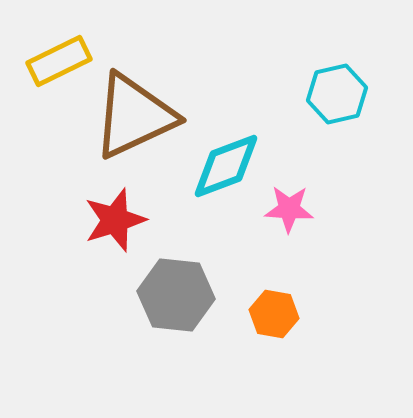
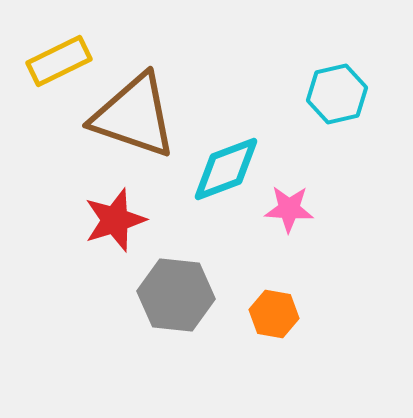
brown triangle: rotated 44 degrees clockwise
cyan diamond: moved 3 px down
